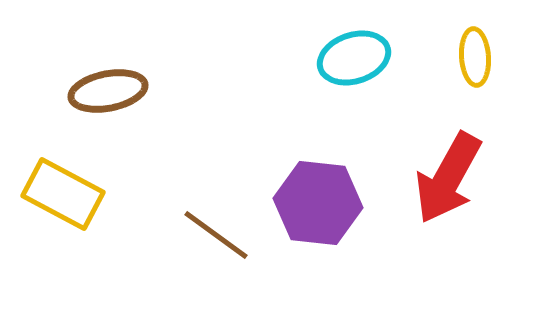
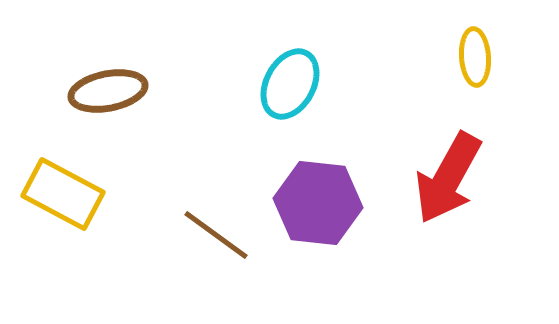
cyan ellipse: moved 64 px left, 26 px down; rotated 44 degrees counterclockwise
